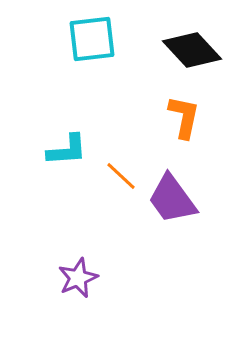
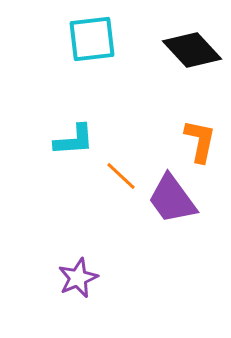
orange L-shape: moved 16 px right, 24 px down
cyan L-shape: moved 7 px right, 10 px up
